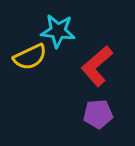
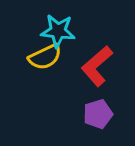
yellow semicircle: moved 15 px right
purple pentagon: rotated 12 degrees counterclockwise
